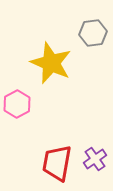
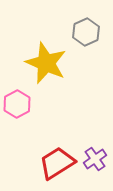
gray hexagon: moved 7 px left, 1 px up; rotated 16 degrees counterclockwise
yellow star: moved 5 px left
red trapezoid: rotated 48 degrees clockwise
